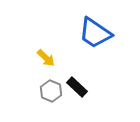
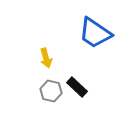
yellow arrow: rotated 30 degrees clockwise
gray hexagon: rotated 10 degrees counterclockwise
